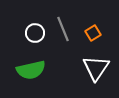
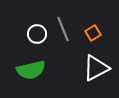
white circle: moved 2 px right, 1 px down
white triangle: rotated 28 degrees clockwise
